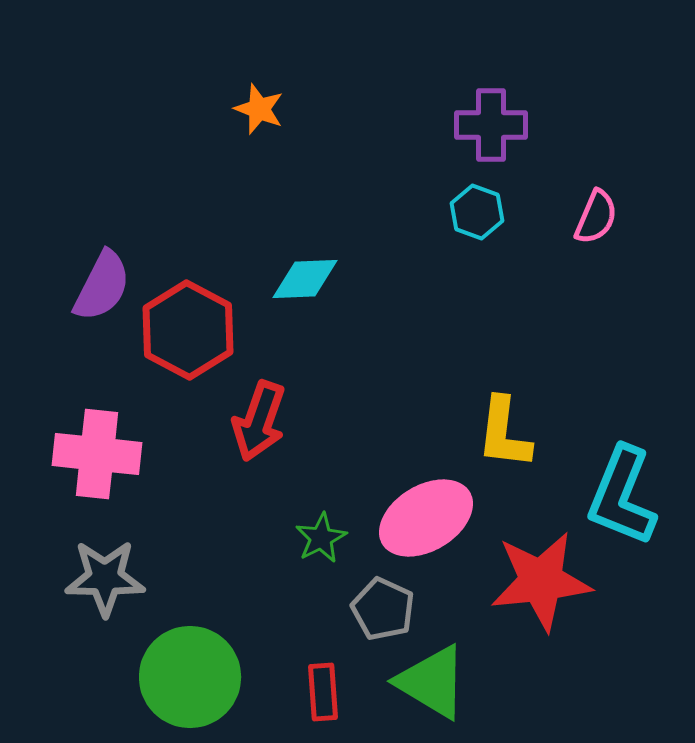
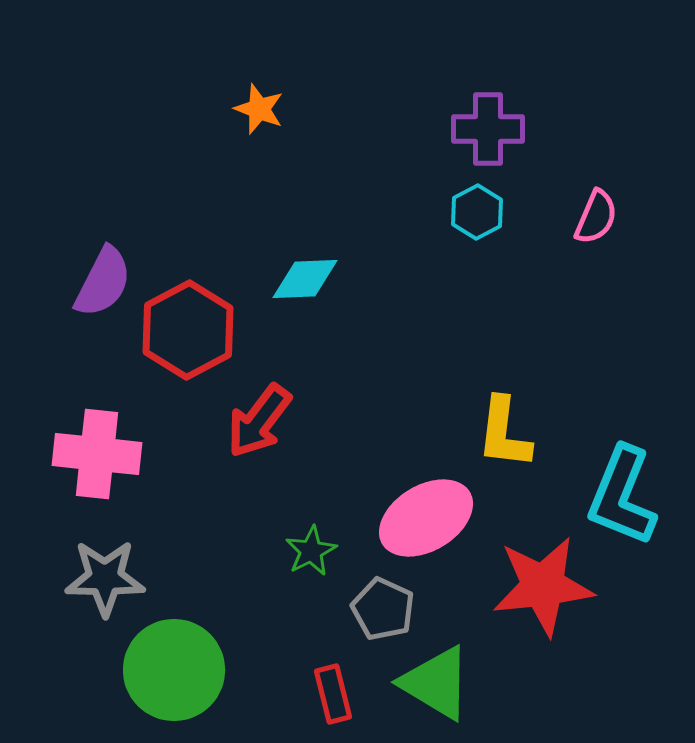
purple cross: moved 3 px left, 4 px down
cyan hexagon: rotated 12 degrees clockwise
purple semicircle: moved 1 px right, 4 px up
red hexagon: rotated 4 degrees clockwise
red arrow: rotated 18 degrees clockwise
green star: moved 10 px left, 13 px down
red star: moved 2 px right, 5 px down
green circle: moved 16 px left, 7 px up
green triangle: moved 4 px right, 1 px down
red rectangle: moved 10 px right, 2 px down; rotated 10 degrees counterclockwise
